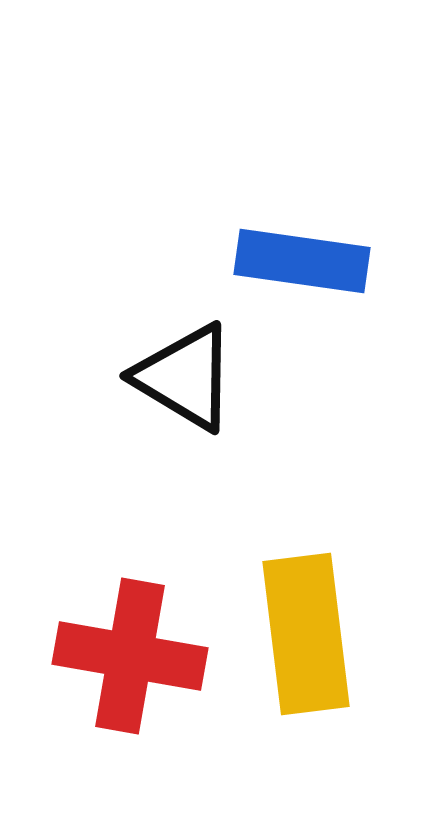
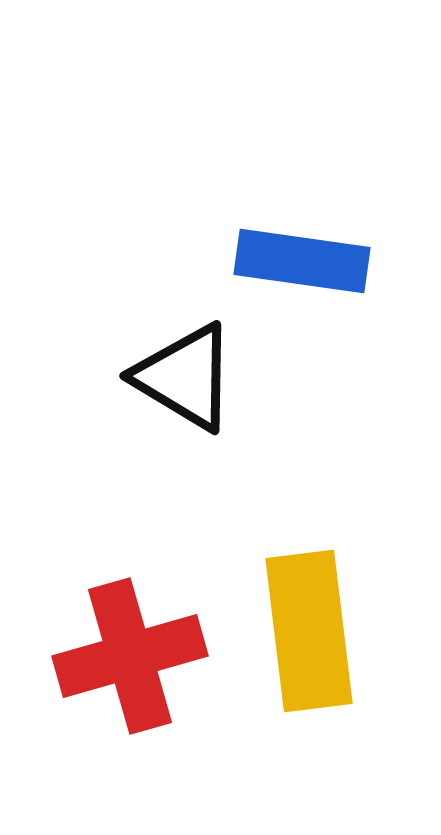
yellow rectangle: moved 3 px right, 3 px up
red cross: rotated 26 degrees counterclockwise
